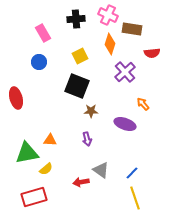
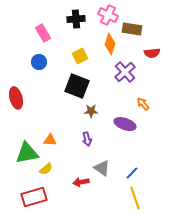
gray triangle: moved 1 px right, 2 px up
